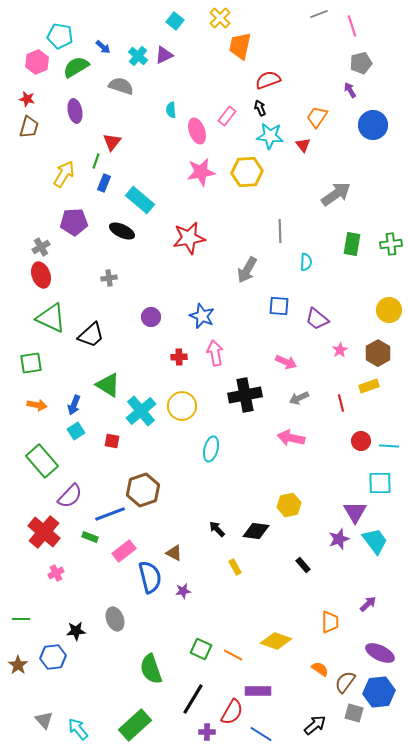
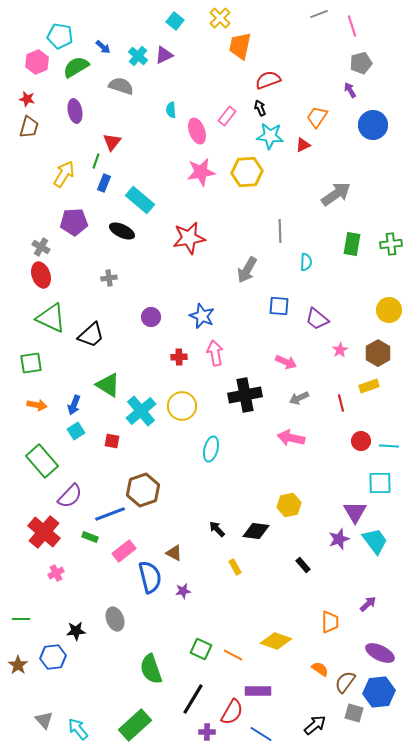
red triangle at (303, 145): rotated 42 degrees clockwise
gray cross at (41, 247): rotated 30 degrees counterclockwise
